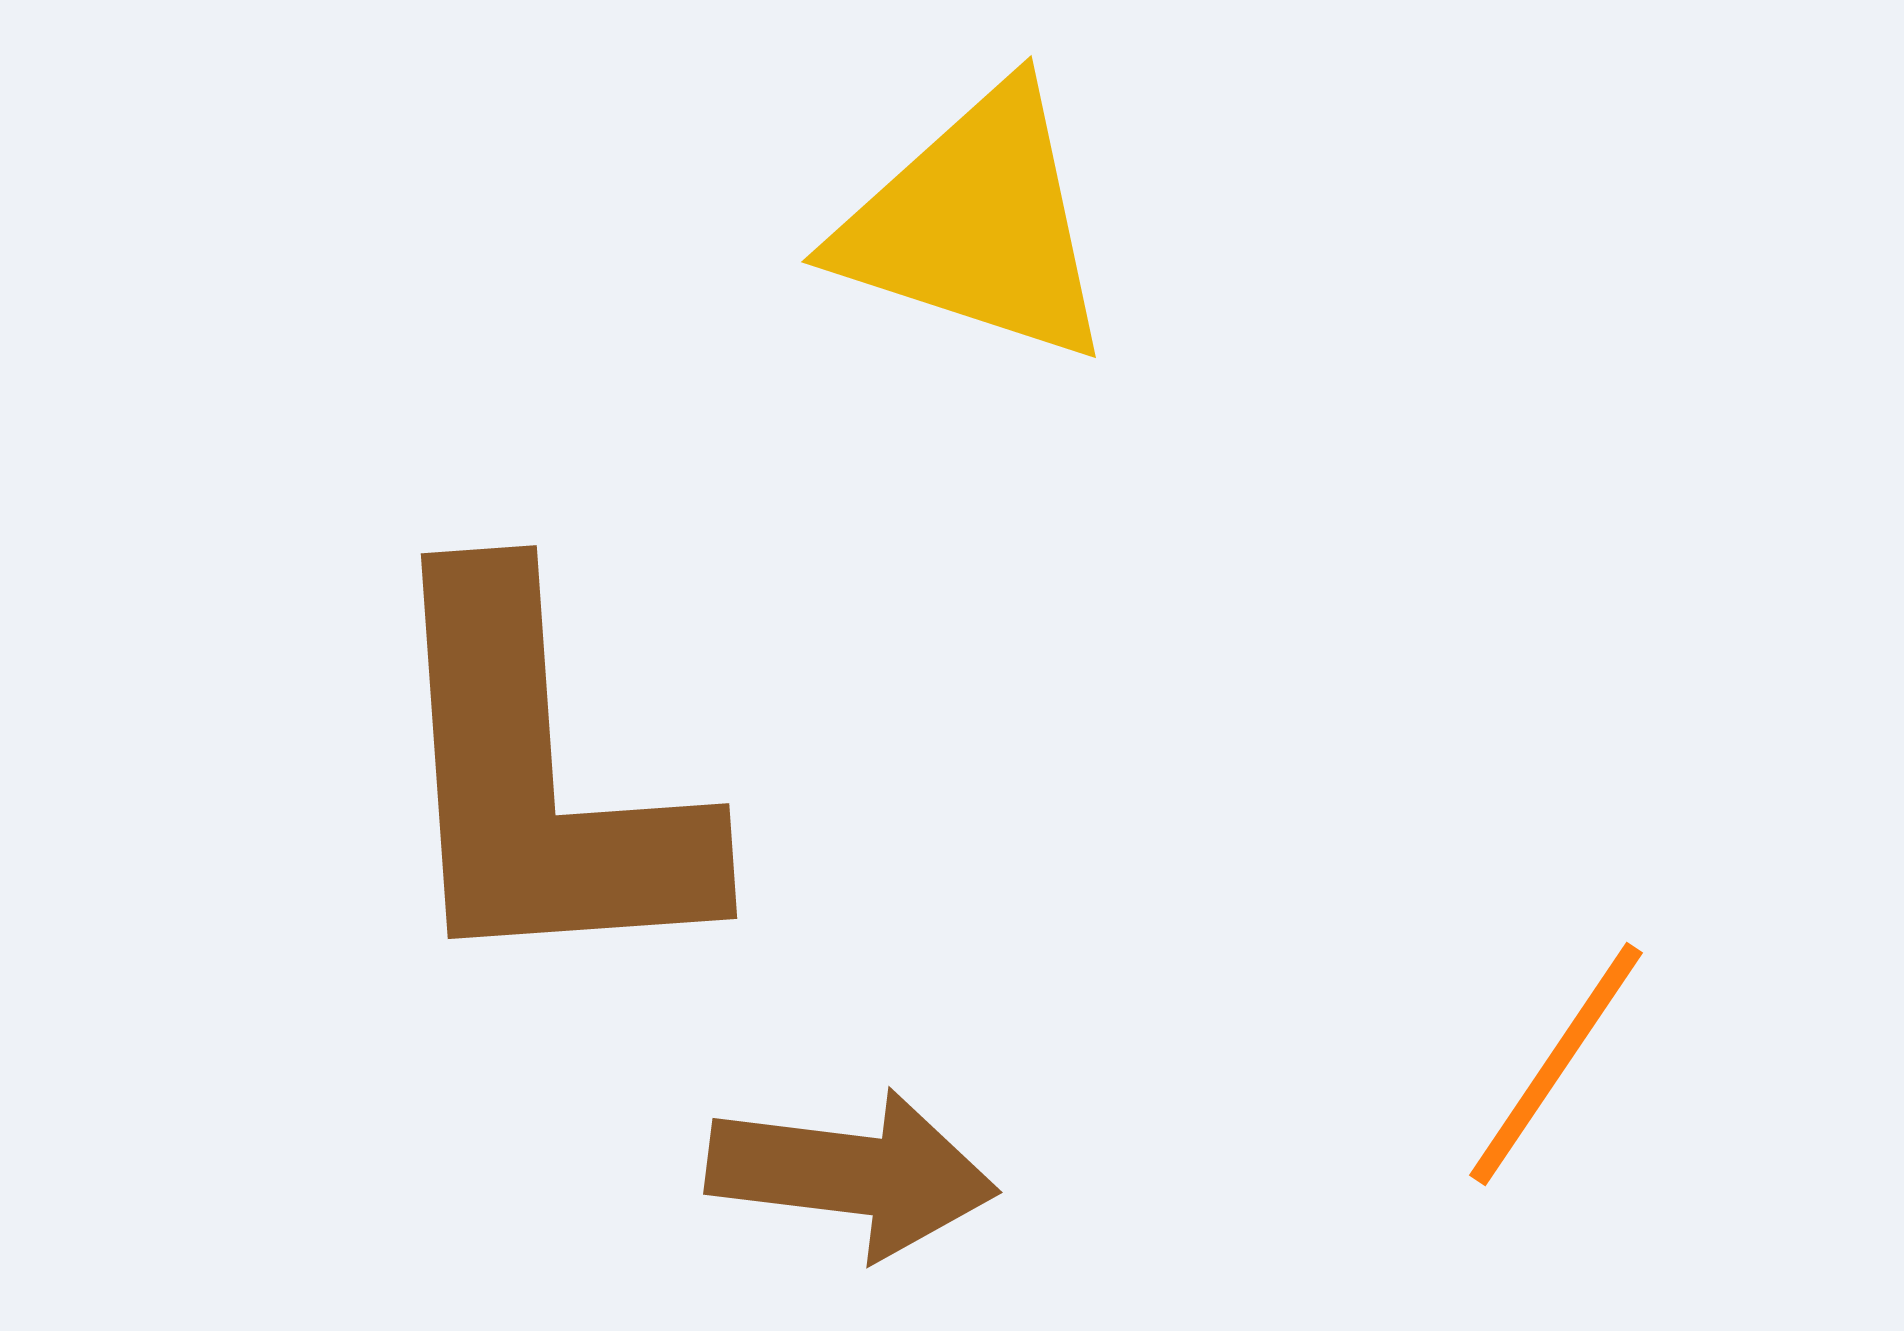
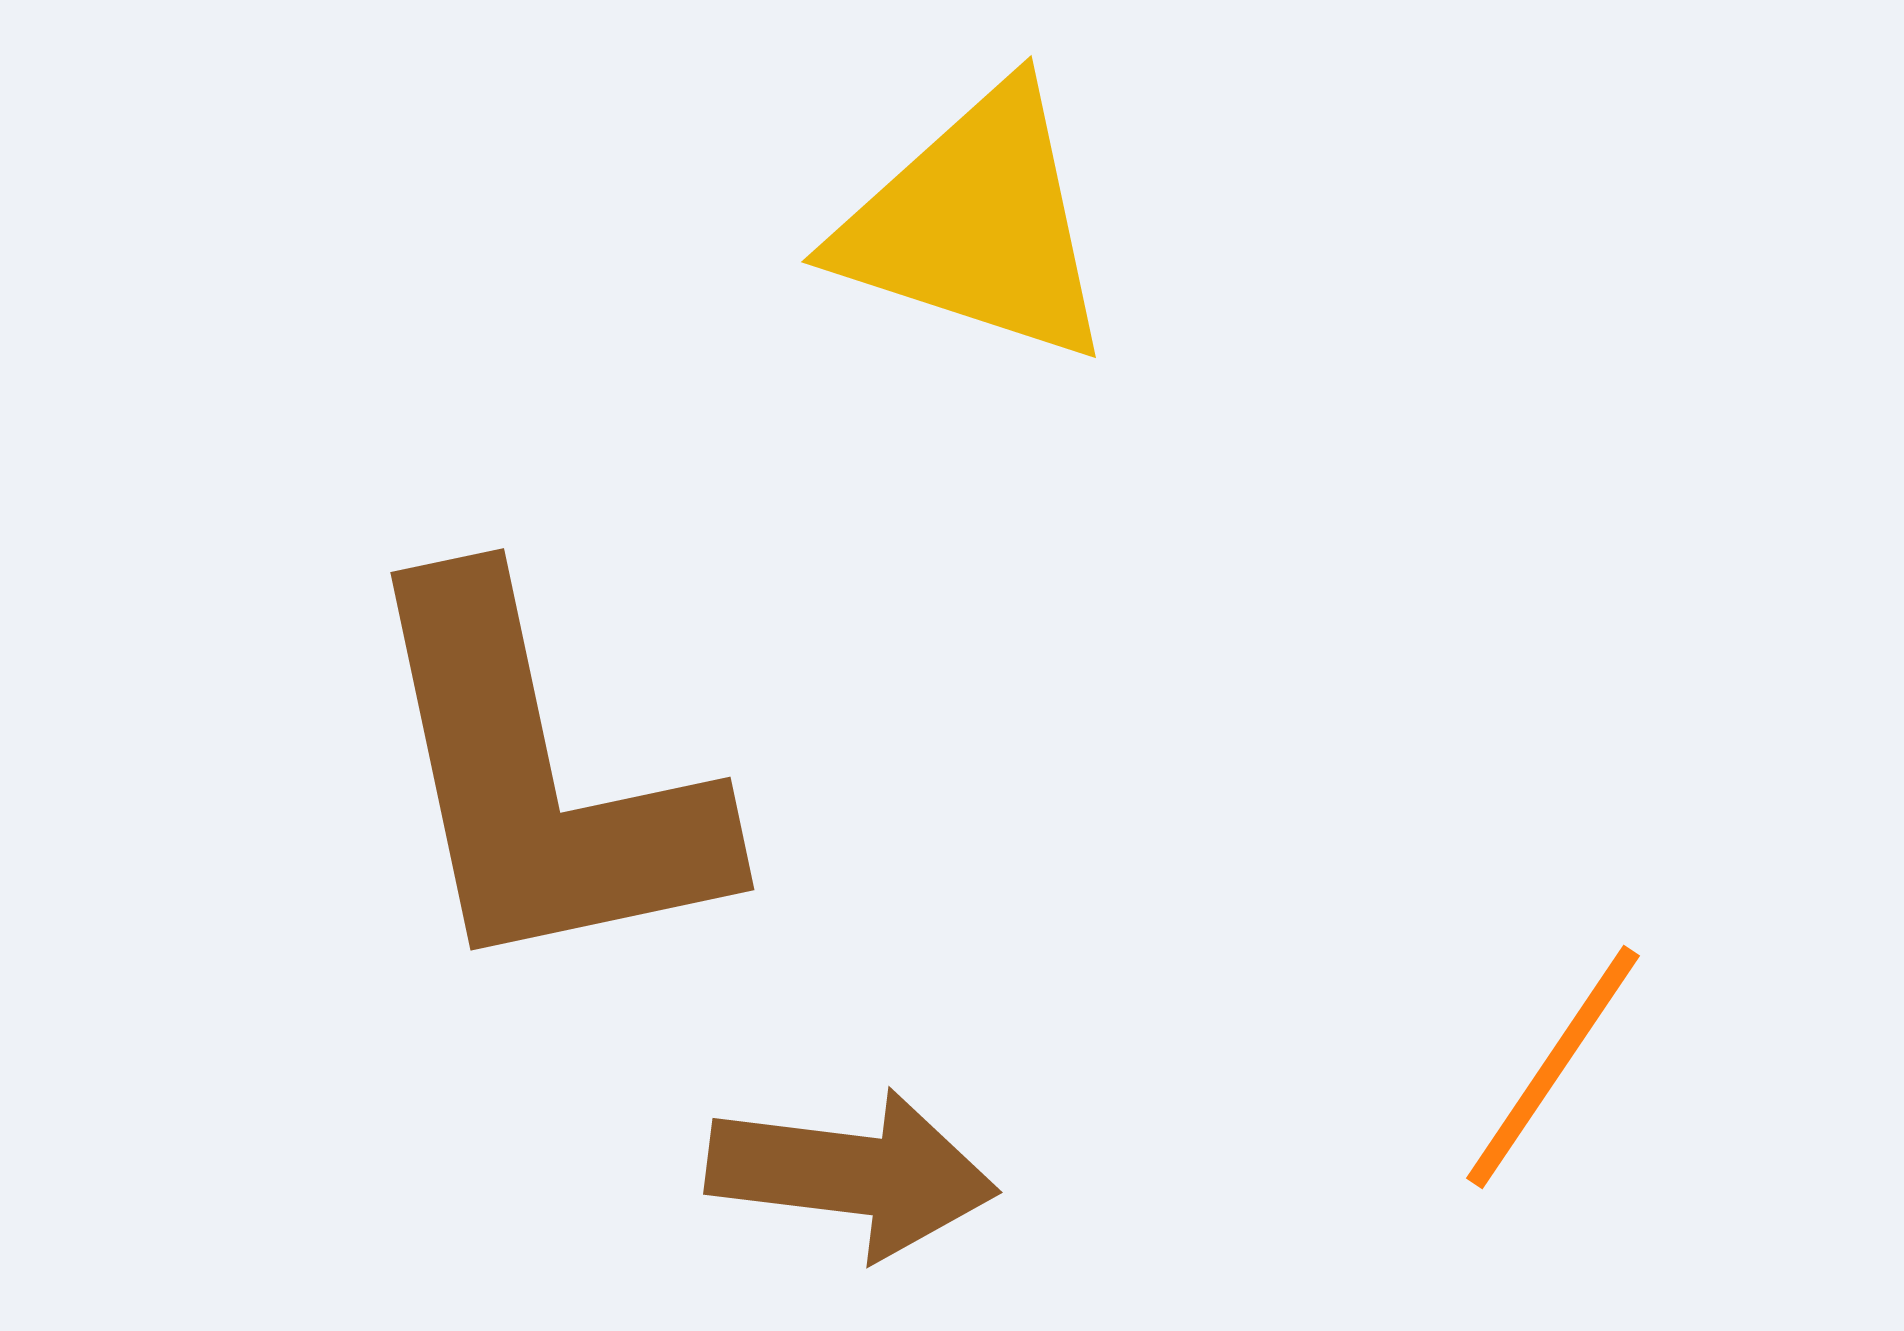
brown L-shape: rotated 8 degrees counterclockwise
orange line: moved 3 px left, 3 px down
